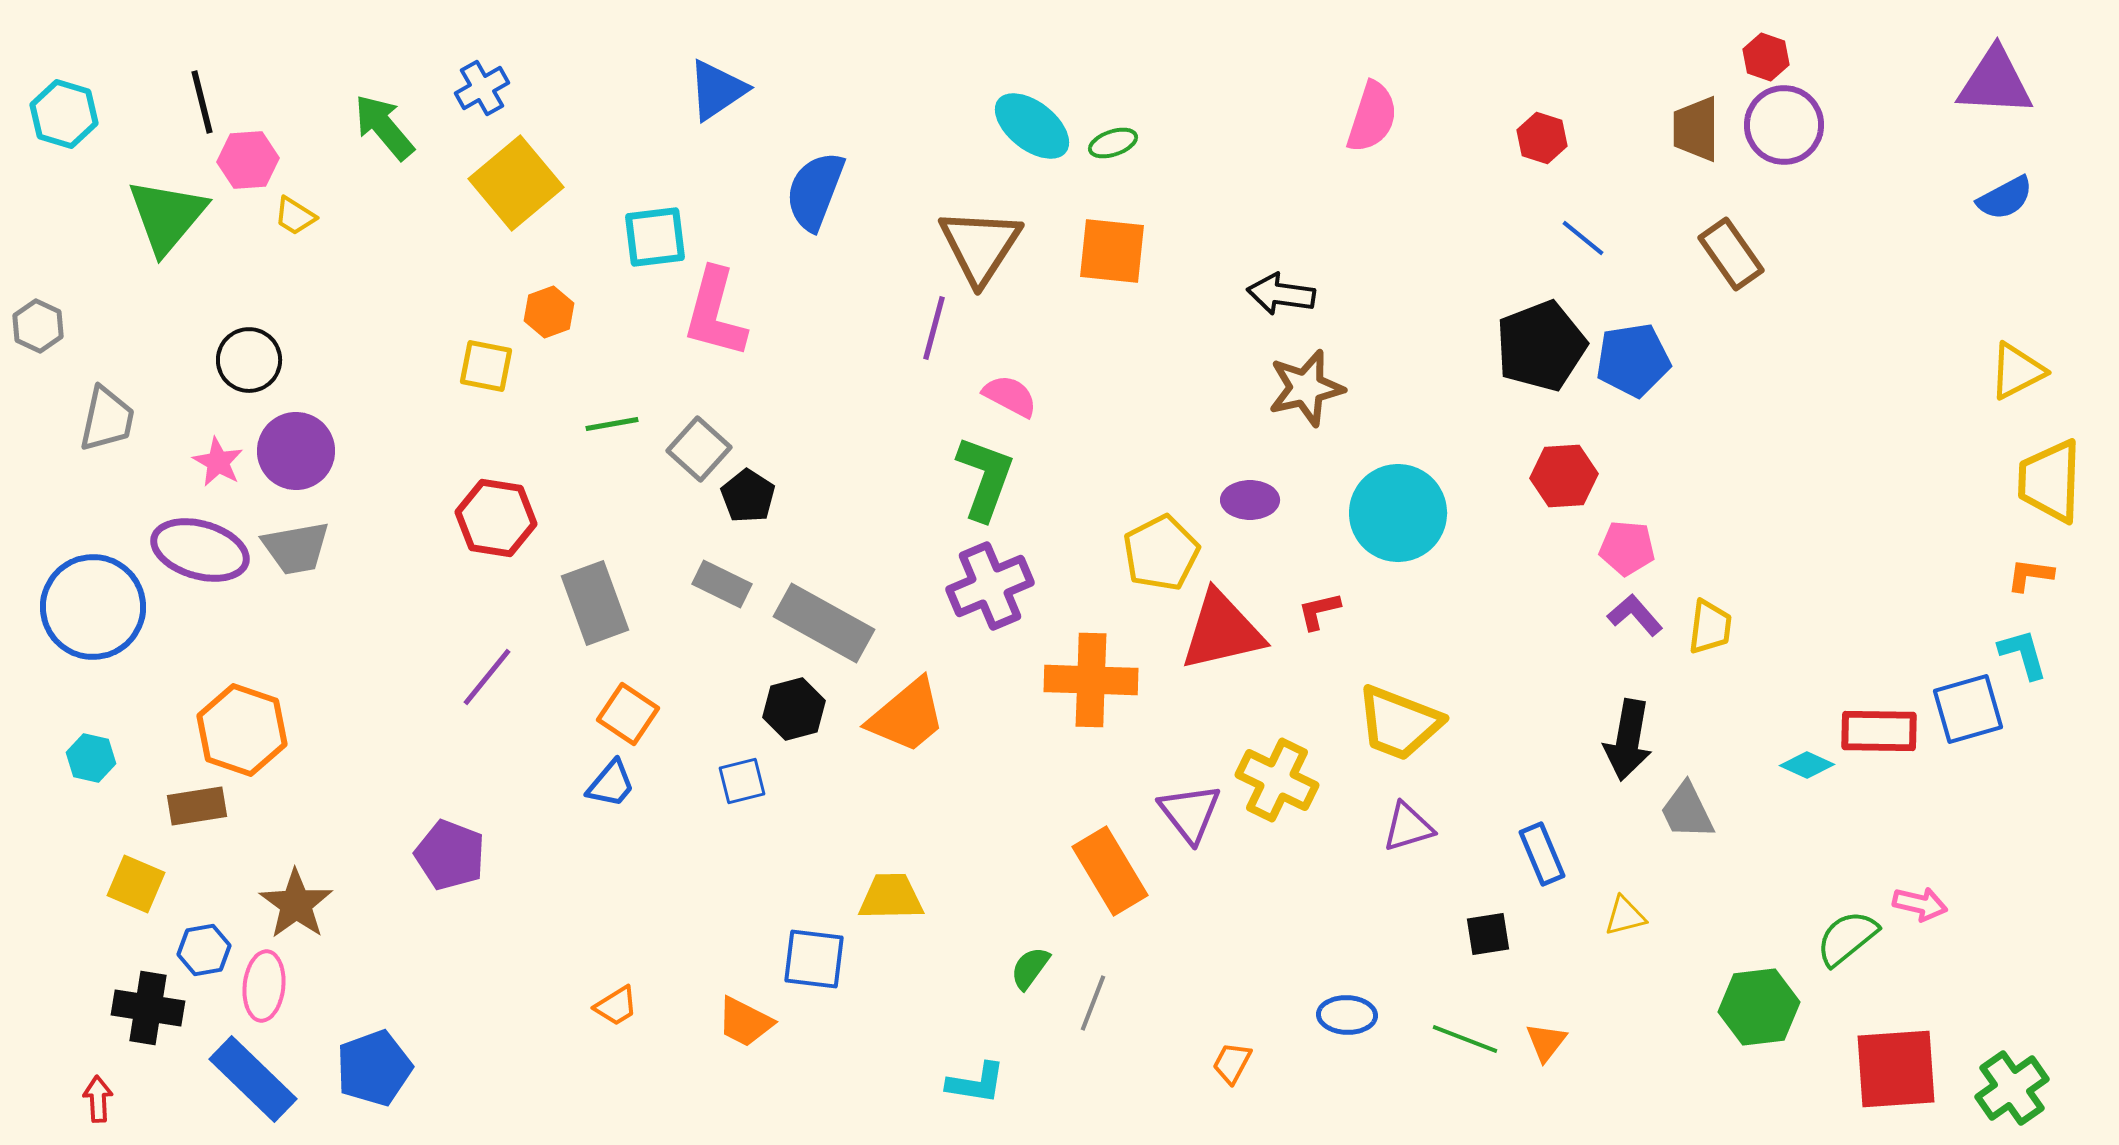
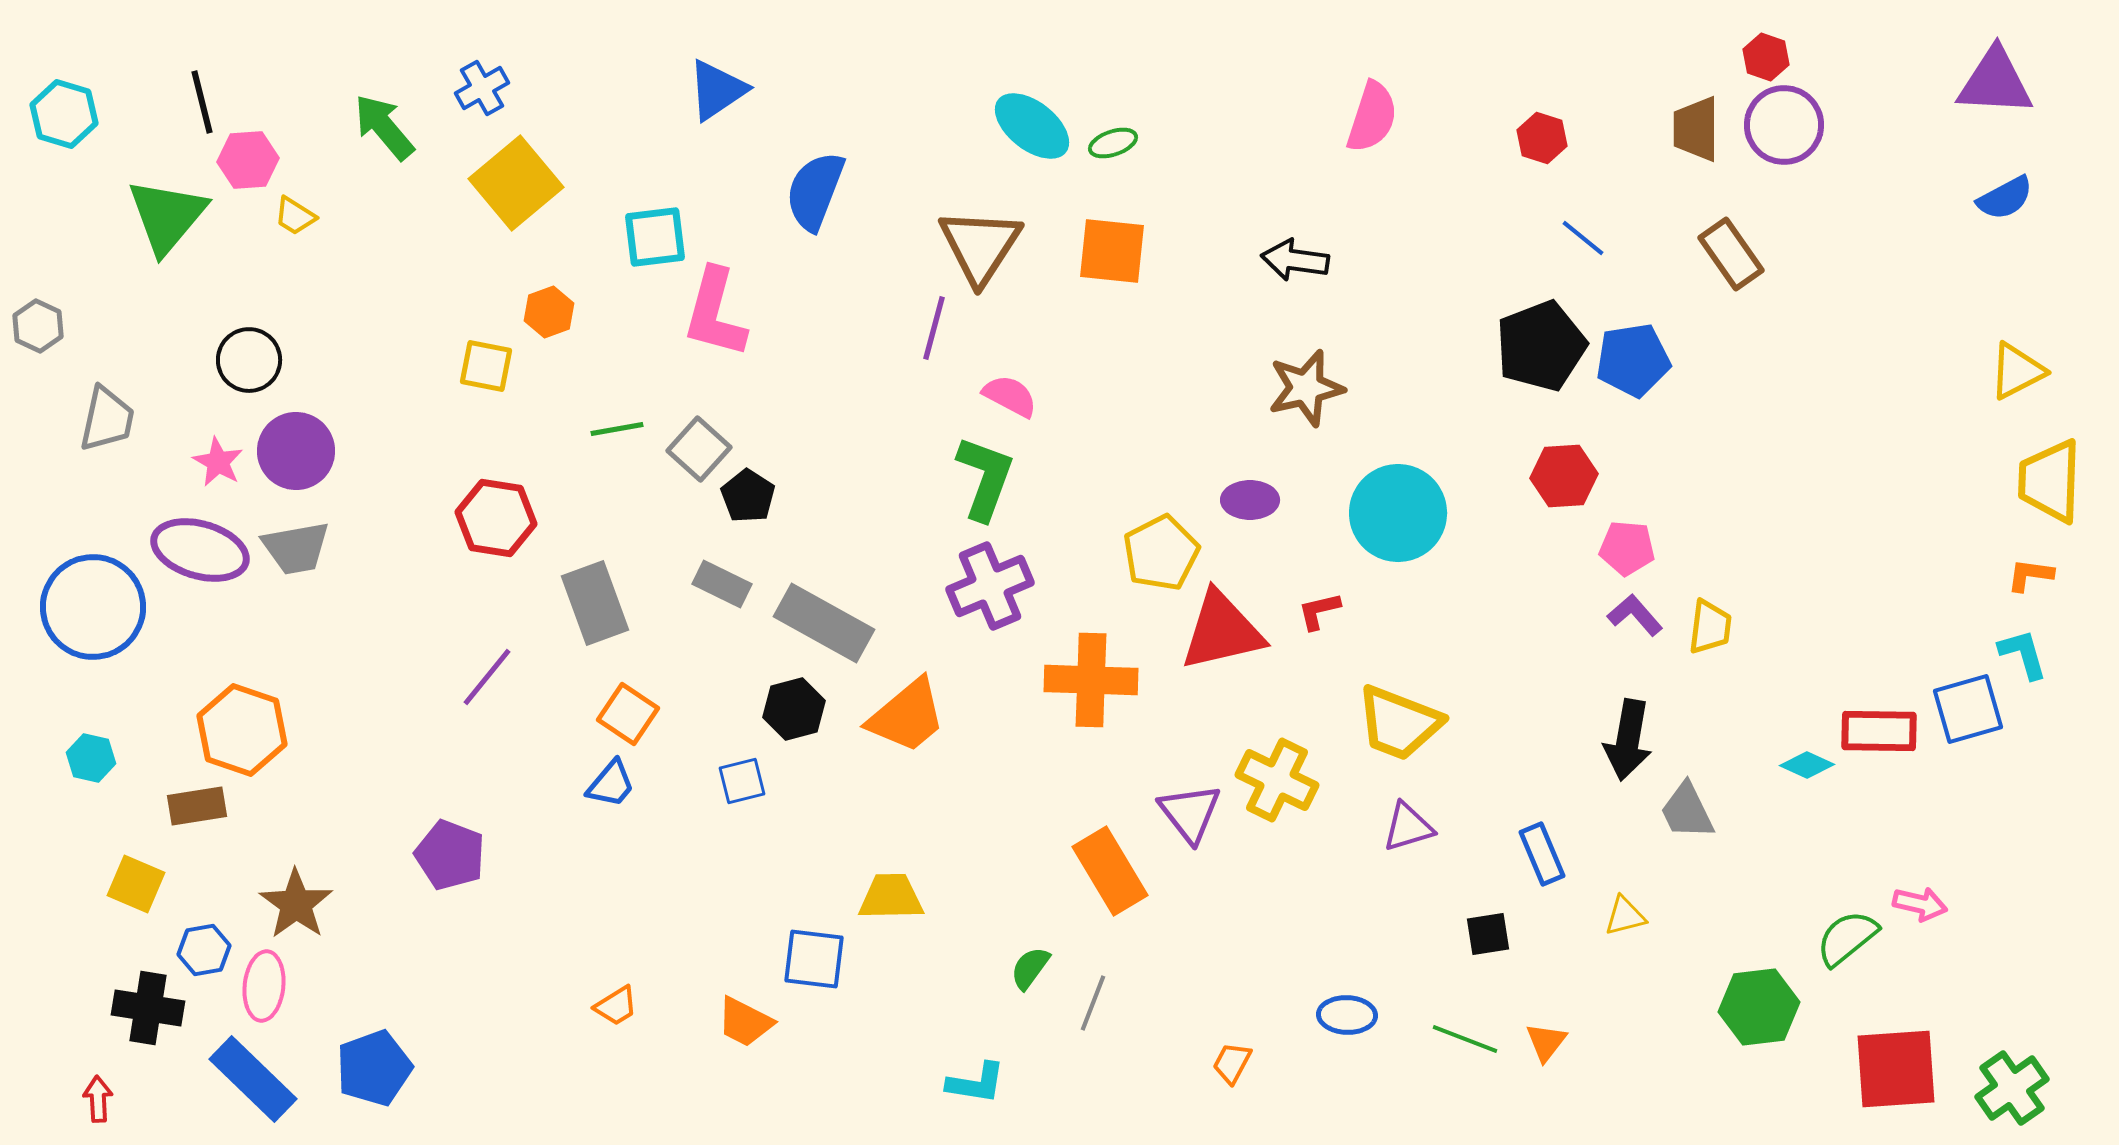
black arrow at (1281, 294): moved 14 px right, 34 px up
green line at (612, 424): moved 5 px right, 5 px down
